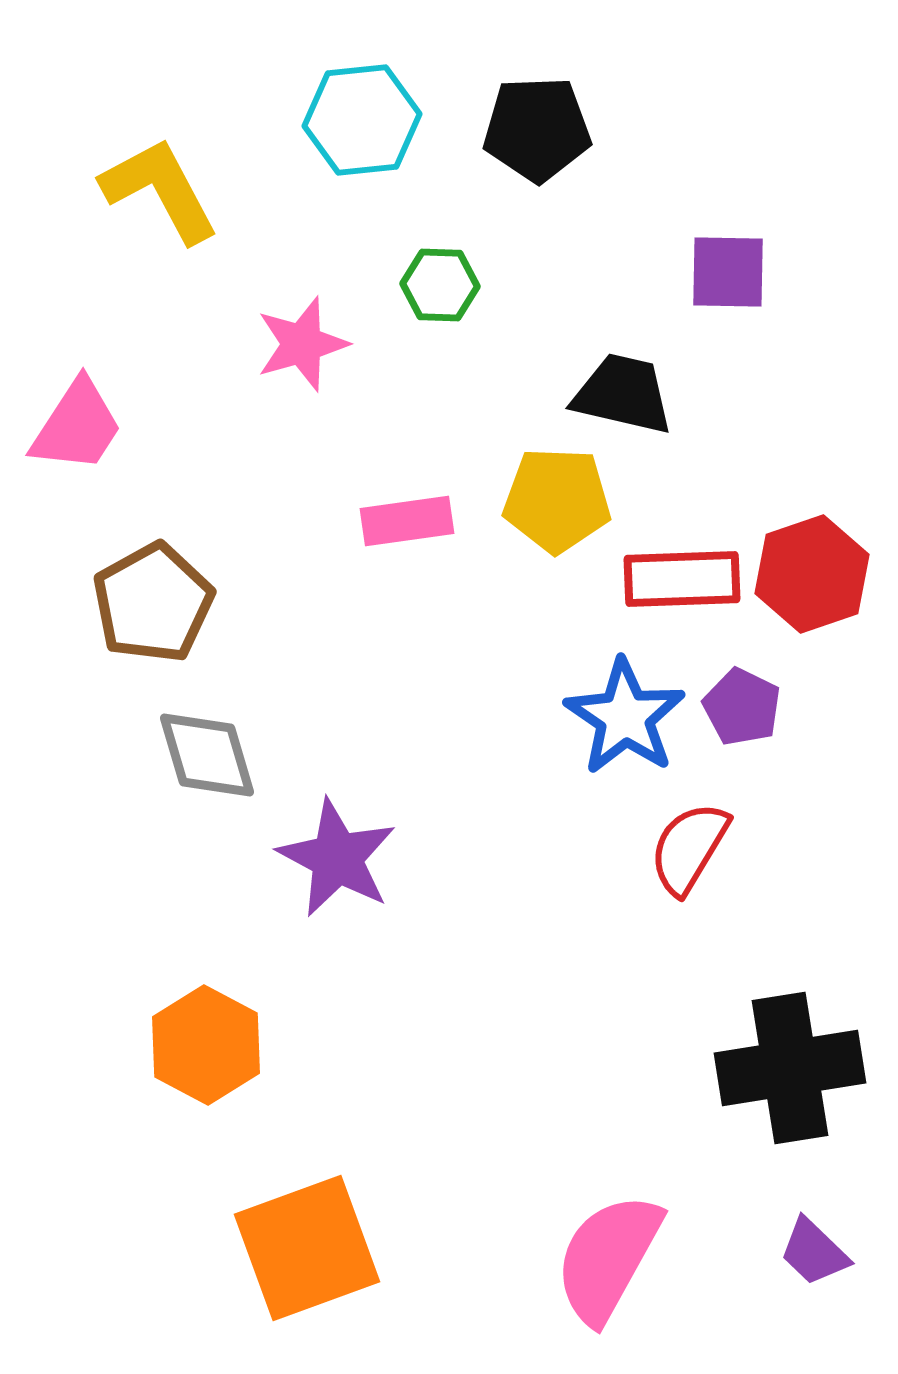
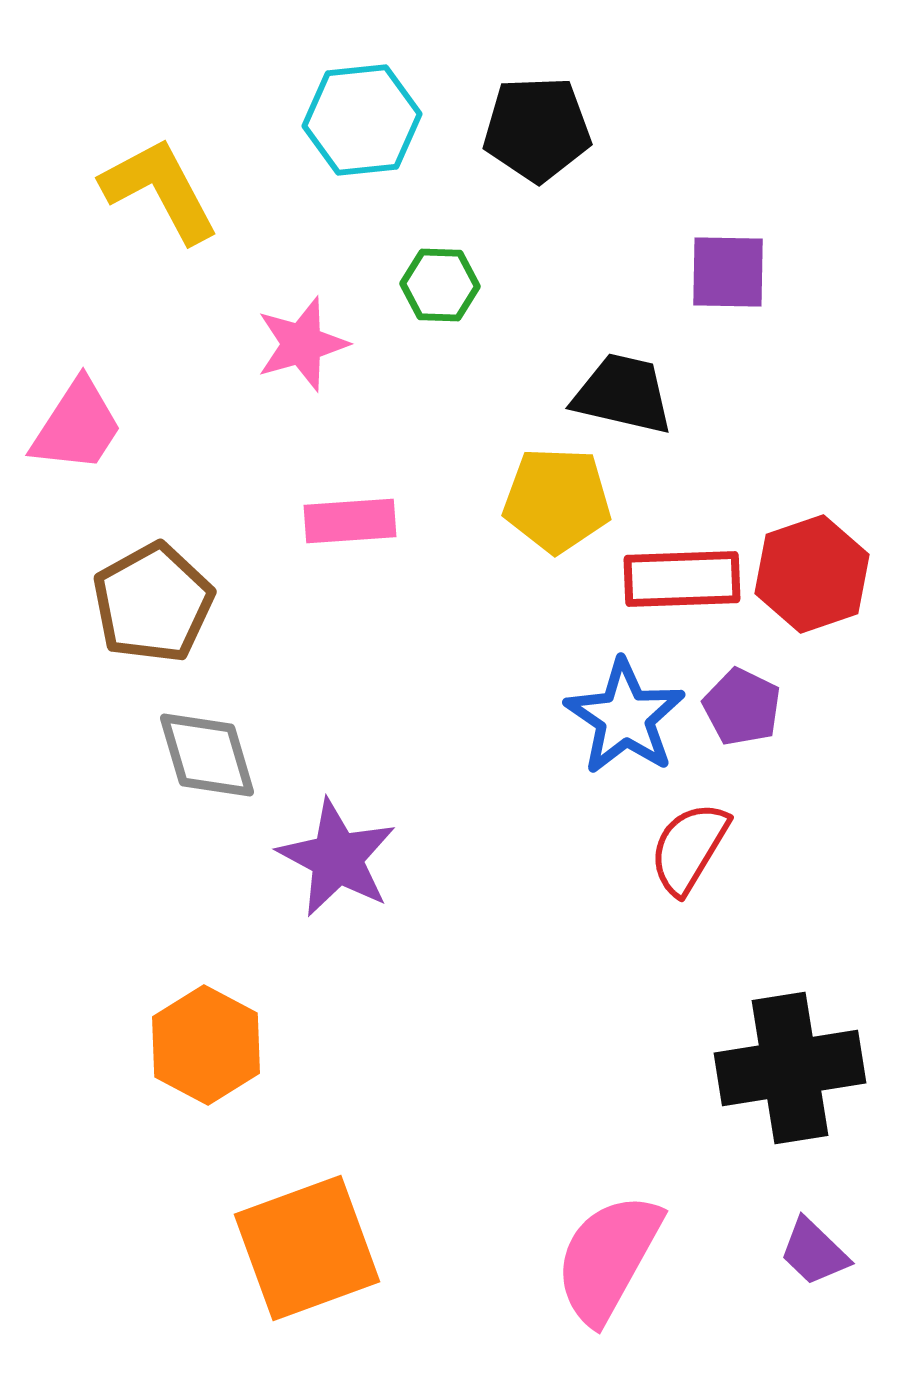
pink rectangle: moved 57 px left; rotated 4 degrees clockwise
